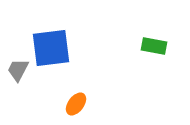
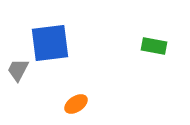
blue square: moved 1 px left, 5 px up
orange ellipse: rotated 20 degrees clockwise
